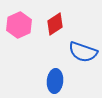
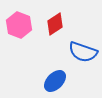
pink hexagon: rotated 15 degrees counterclockwise
blue ellipse: rotated 40 degrees clockwise
